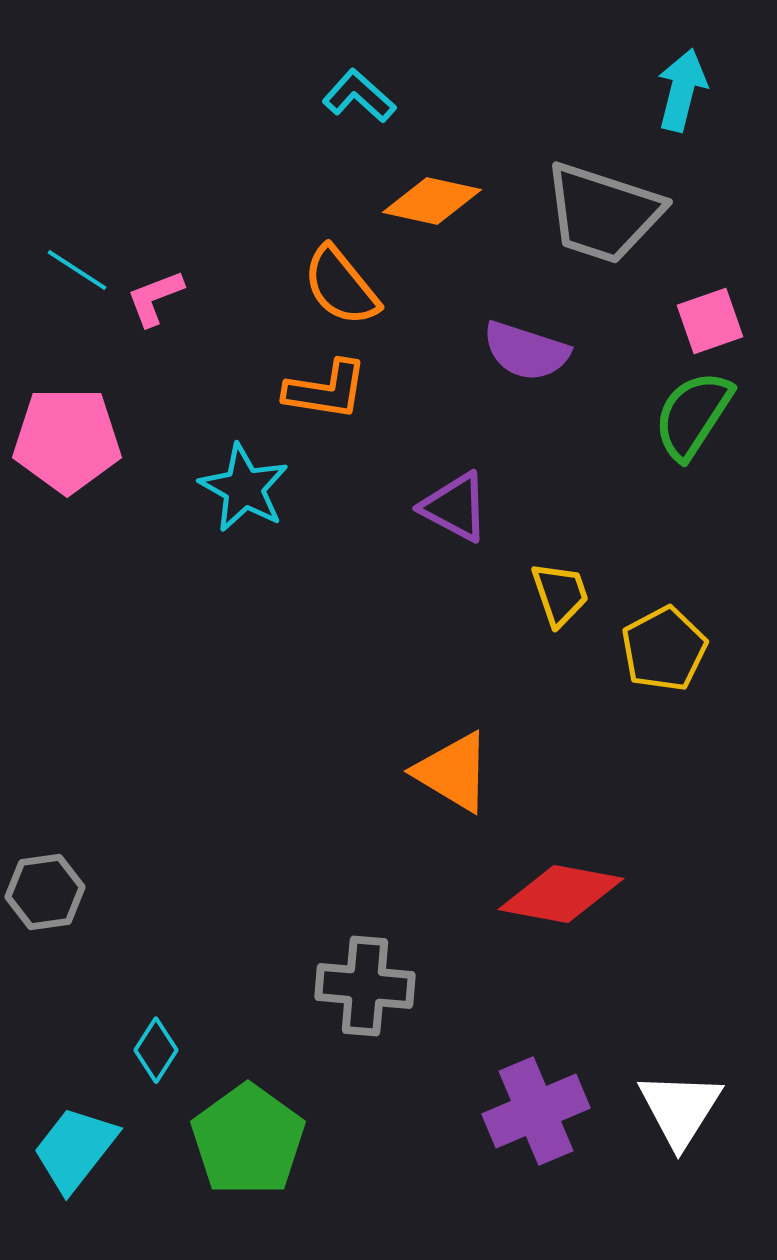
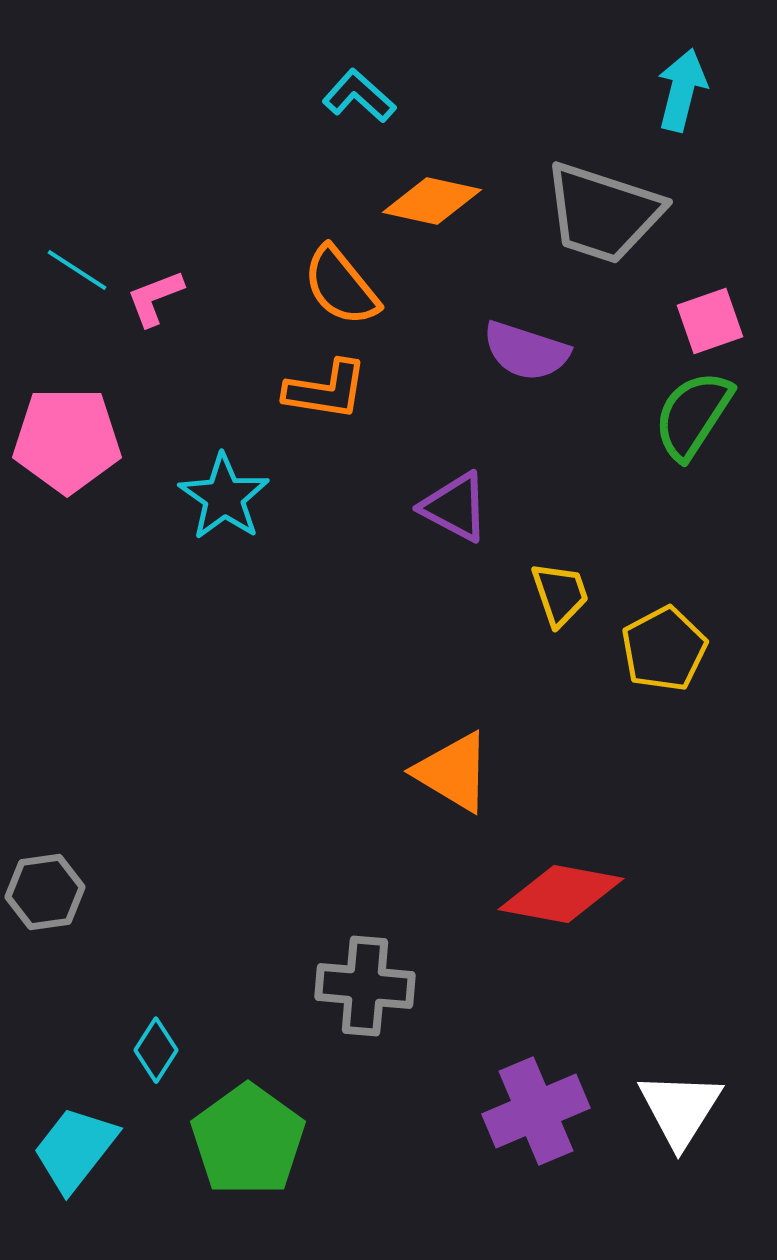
cyan star: moved 20 px left, 9 px down; rotated 6 degrees clockwise
